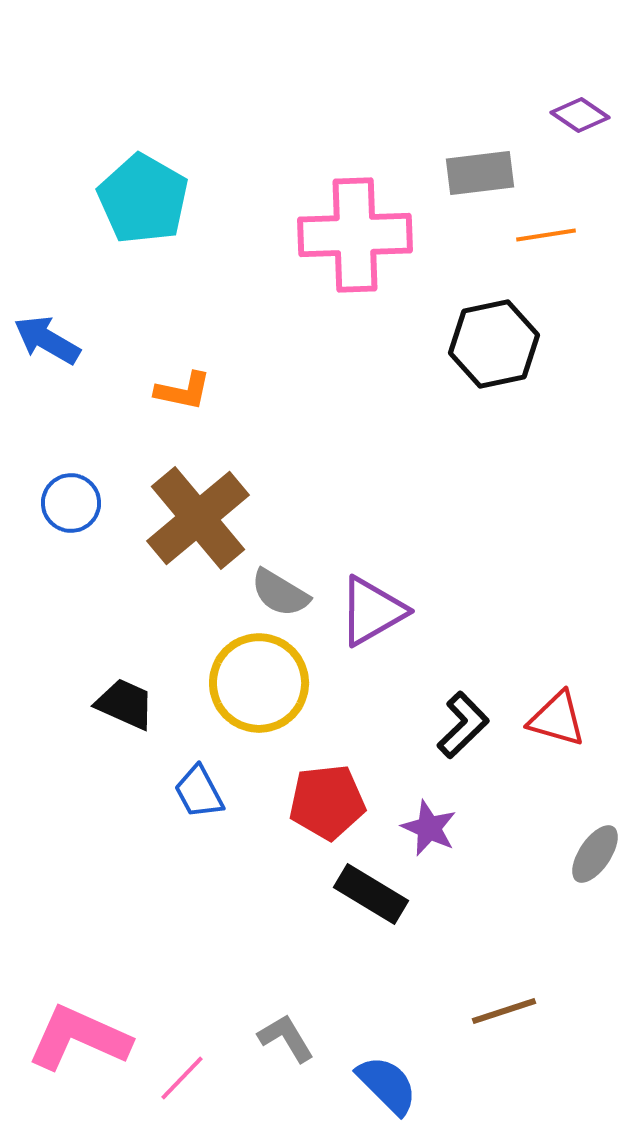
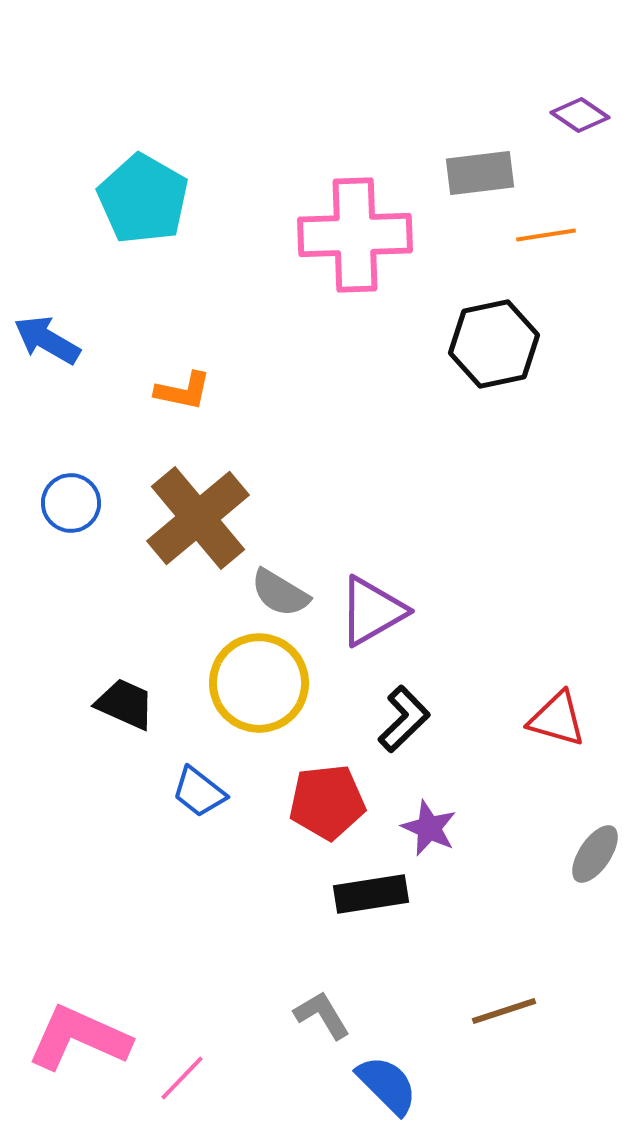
black L-shape: moved 59 px left, 6 px up
blue trapezoid: rotated 24 degrees counterclockwise
black rectangle: rotated 40 degrees counterclockwise
gray L-shape: moved 36 px right, 23 px up
